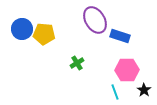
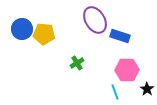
black star: moved 3 px right, 1 px up
